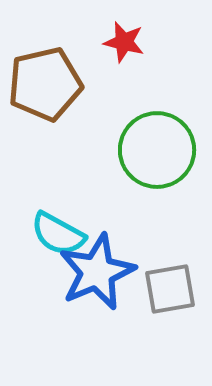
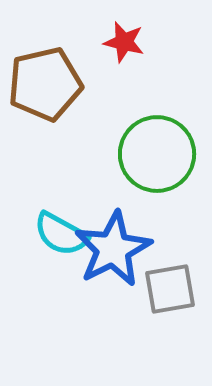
green circle: moved 4 px down
cyan semicircle: moved 3 px right
blue star: moved 16 px right, 23 px up; rotated 4 degrees counterclockwise
